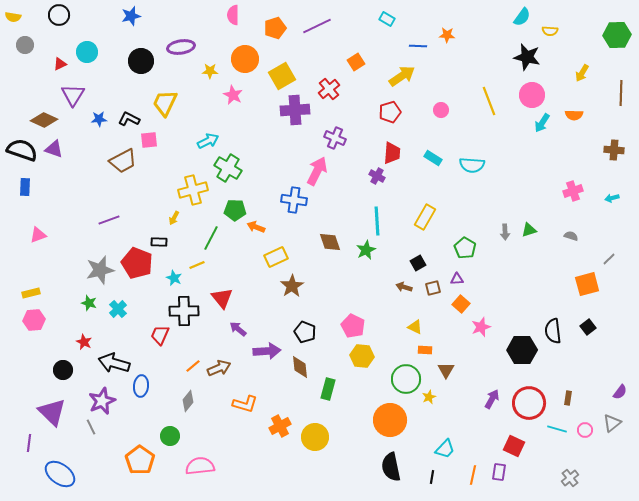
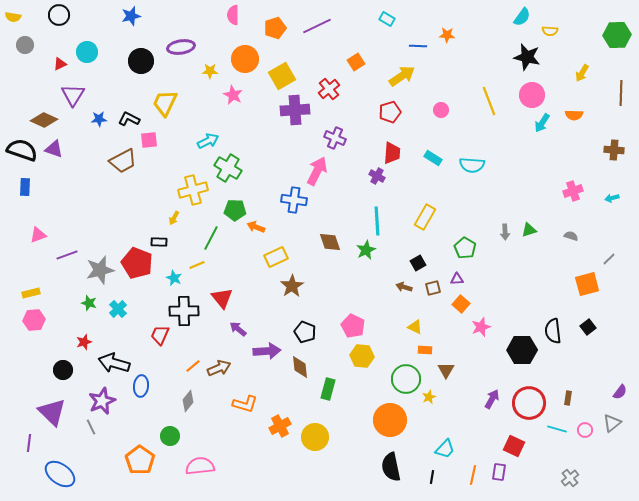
purple line at (109, 220): moved 42 px left, 35 px down
red star at (84, 342): rotated 28 degrees clockwise
